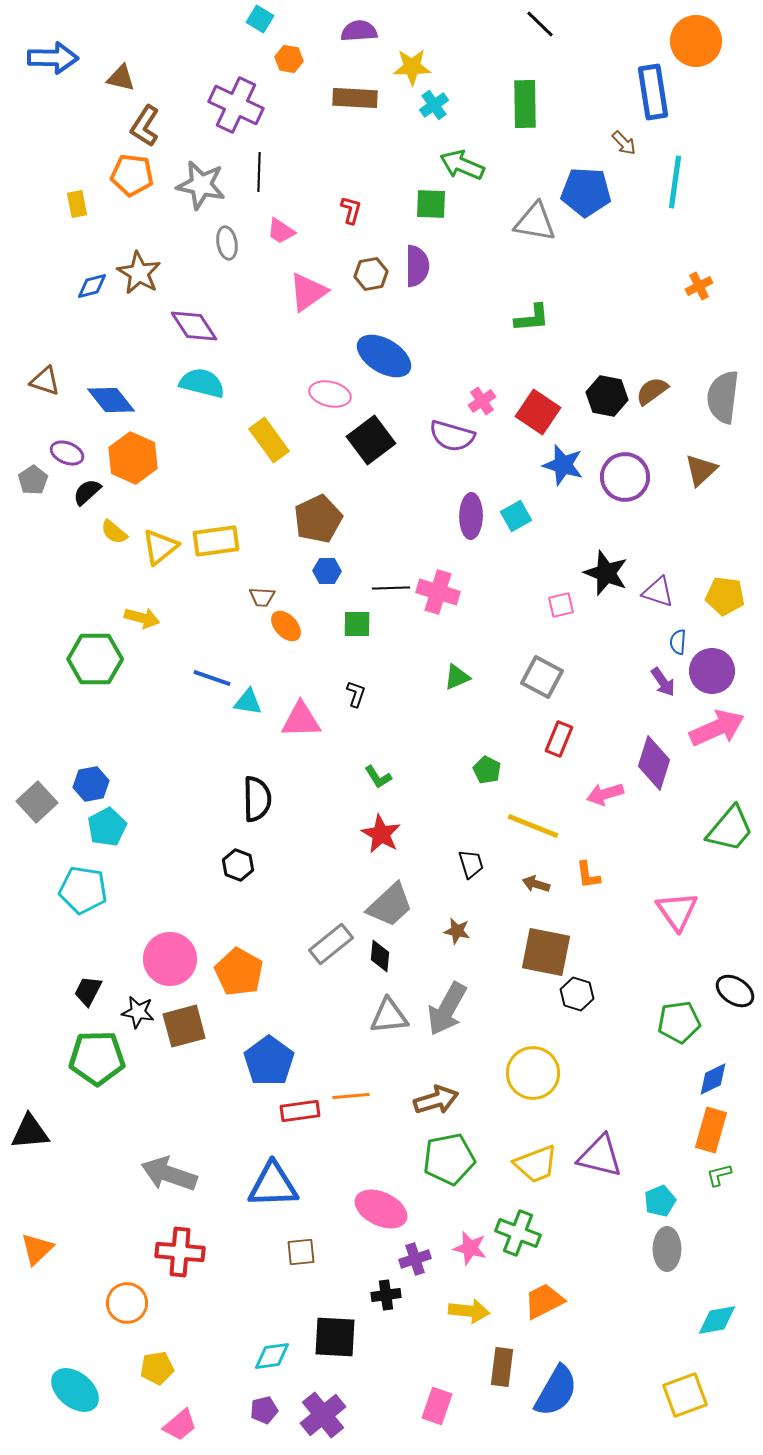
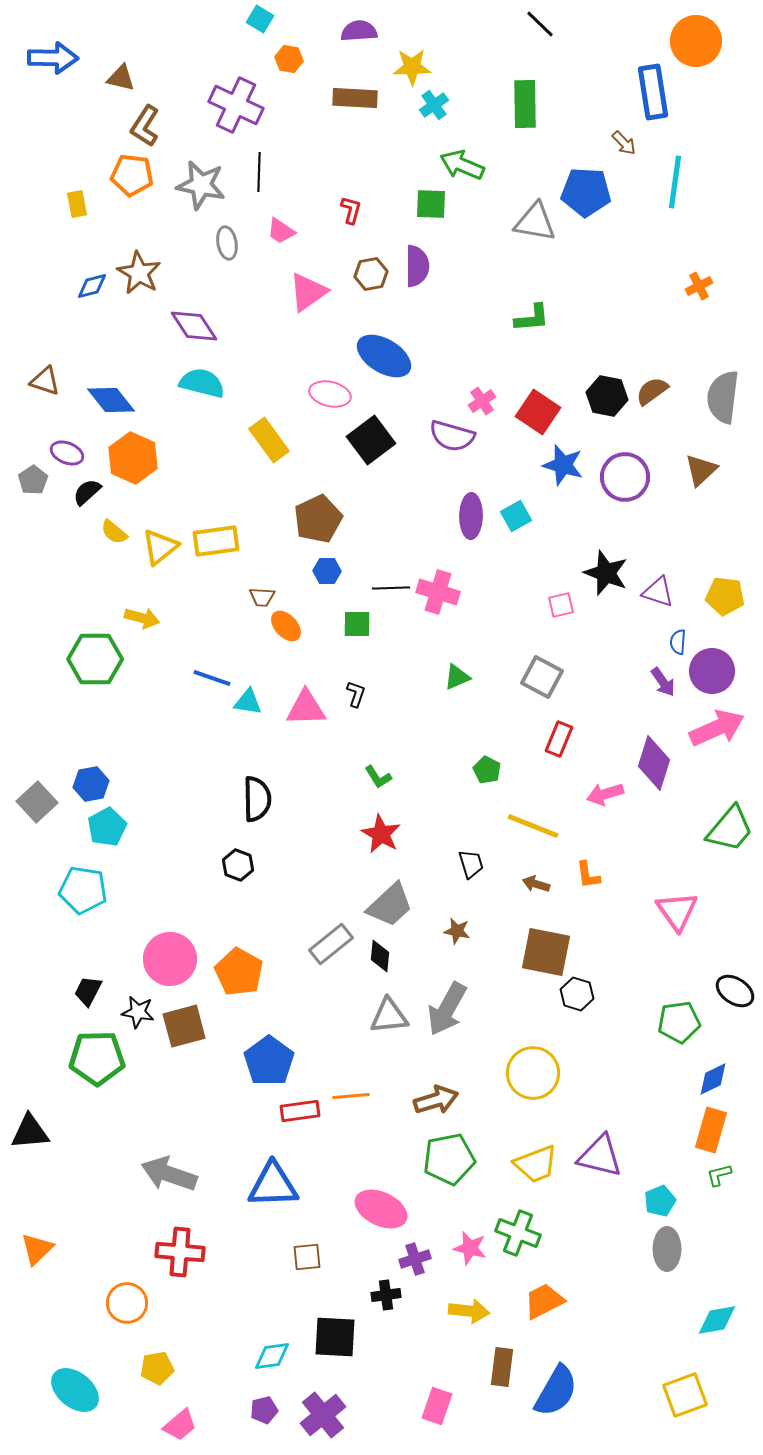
pink triangle at (301, 720): moved 5 px right, 12 px up
brown square at (301, 1252): moved 6 px right, 5 px down
